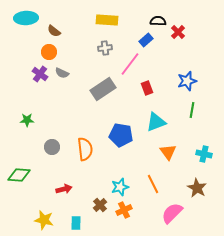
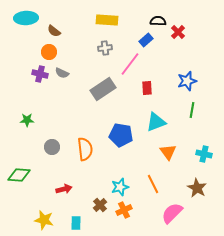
purple cross: rotated 21 degrees counterclockwise
red rectangle: rotated 16 degrees clockwise
